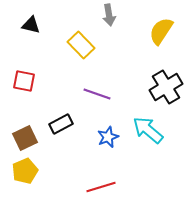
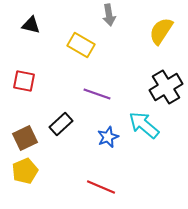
yellow rectangle: rotated 16 degrees counterclockwise
black rectangle: rotated 15 degrees counterclockwise
cyan arrow: moved 4 px left, 5 px up
red line: rotated 40 degrees clockwise
